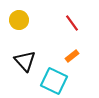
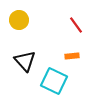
red line: moved 4 px right, 2 px down
orange rectangle: rotated 32 degrees clockwise
